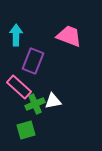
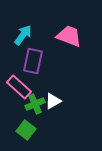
cyan arrow: moved 7 px right; rotated 35 degrees clockwise
purple rectangle: rotated 10 degrees counterclockwise
white triangle: rotated 18 degrees counterclockwise
green square: rotated 36 degrees counterclockwise
